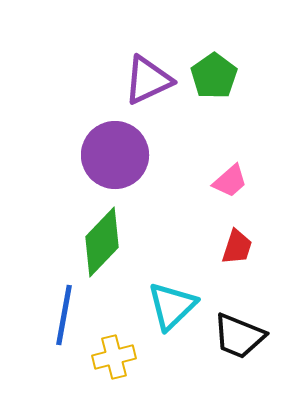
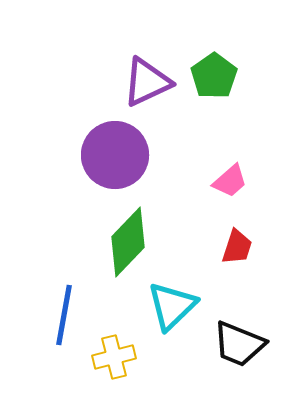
purple triangle: moved 1 px left, 2 px down
green diamond: moved 26 px right
black trapezoid: moved 8 px down
